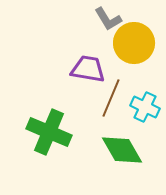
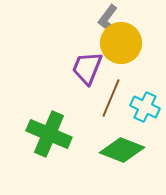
gray L-shape: rotated 68 degrees clockwise
yellow circle: moved 13 px left
purple trapezoid: moved 1 px left, 1 px up; rotated 78 degrees counterclockwise
green cross: moved 2 px down
green diamond: rotated 39 degrees counterclockwise
